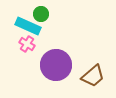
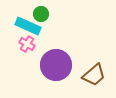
brown trapezoid: moved 1 px right, 1 px up
